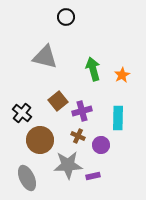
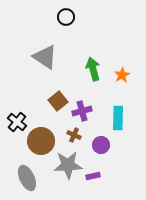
gray triangle: rotated 20 degrees clockwise
black cross: moved 5 px left, 9 px down
brown cross: moved 4 px left, 1 px up
brown circle: moved 1 px right, 1 px down
